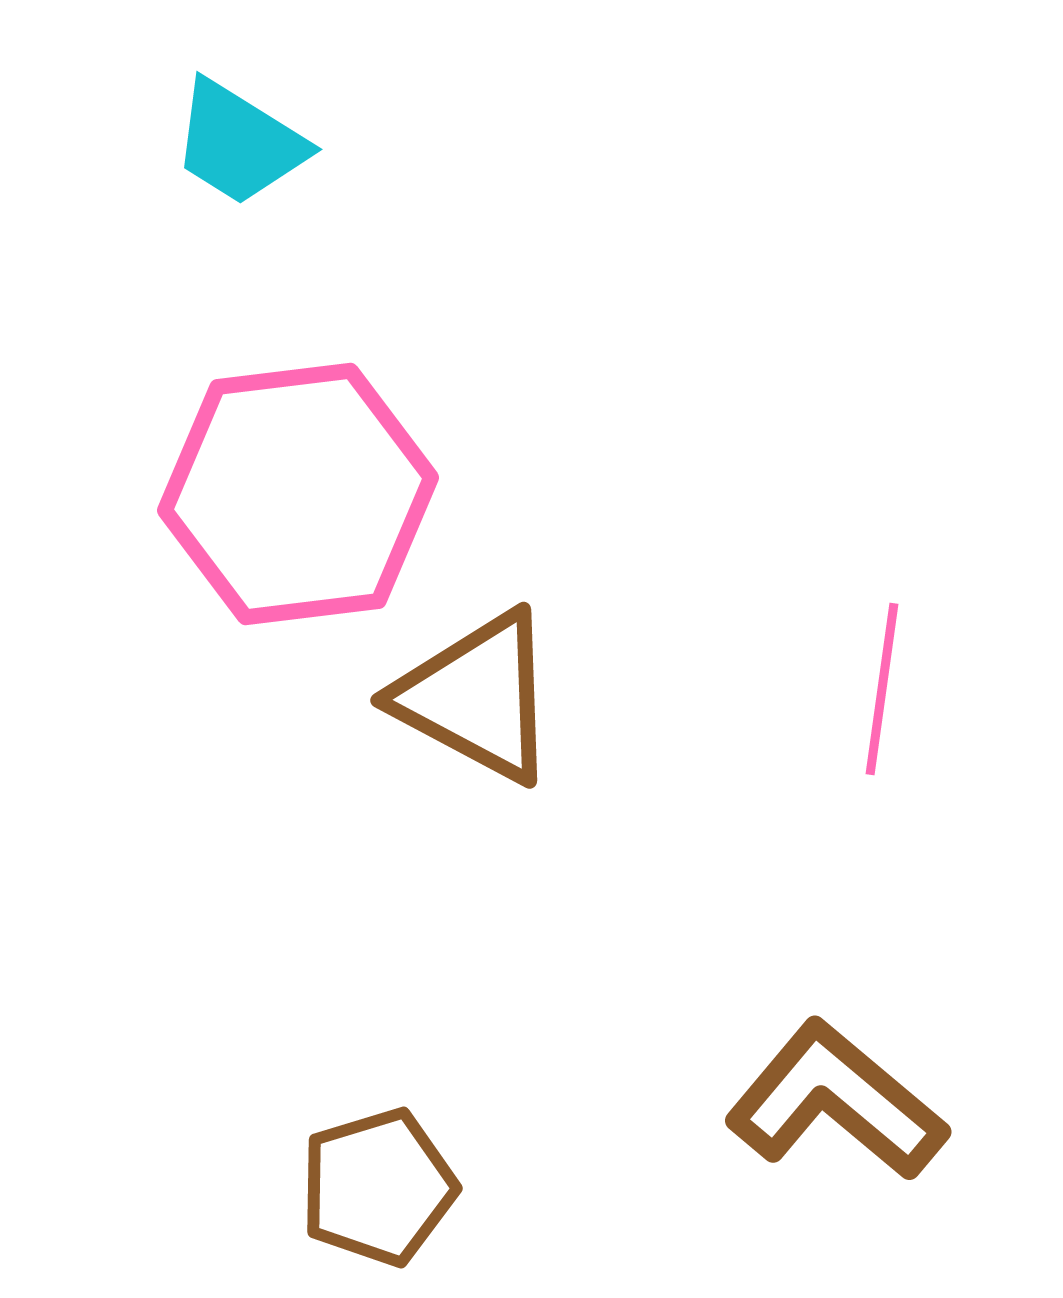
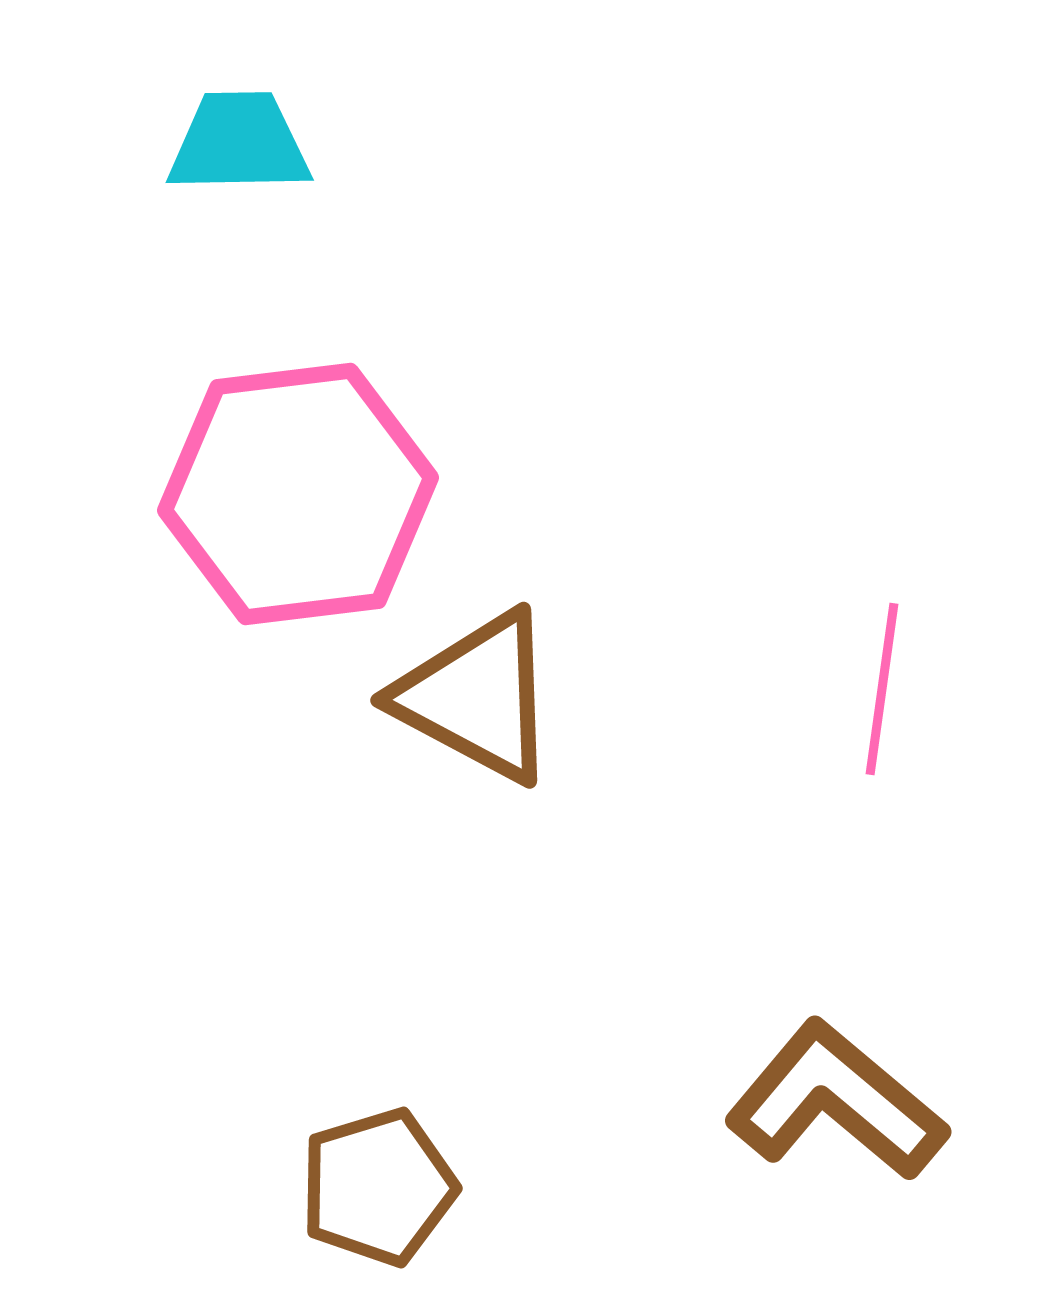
cyan trapezoid: rotated 147 degrees clockwise
